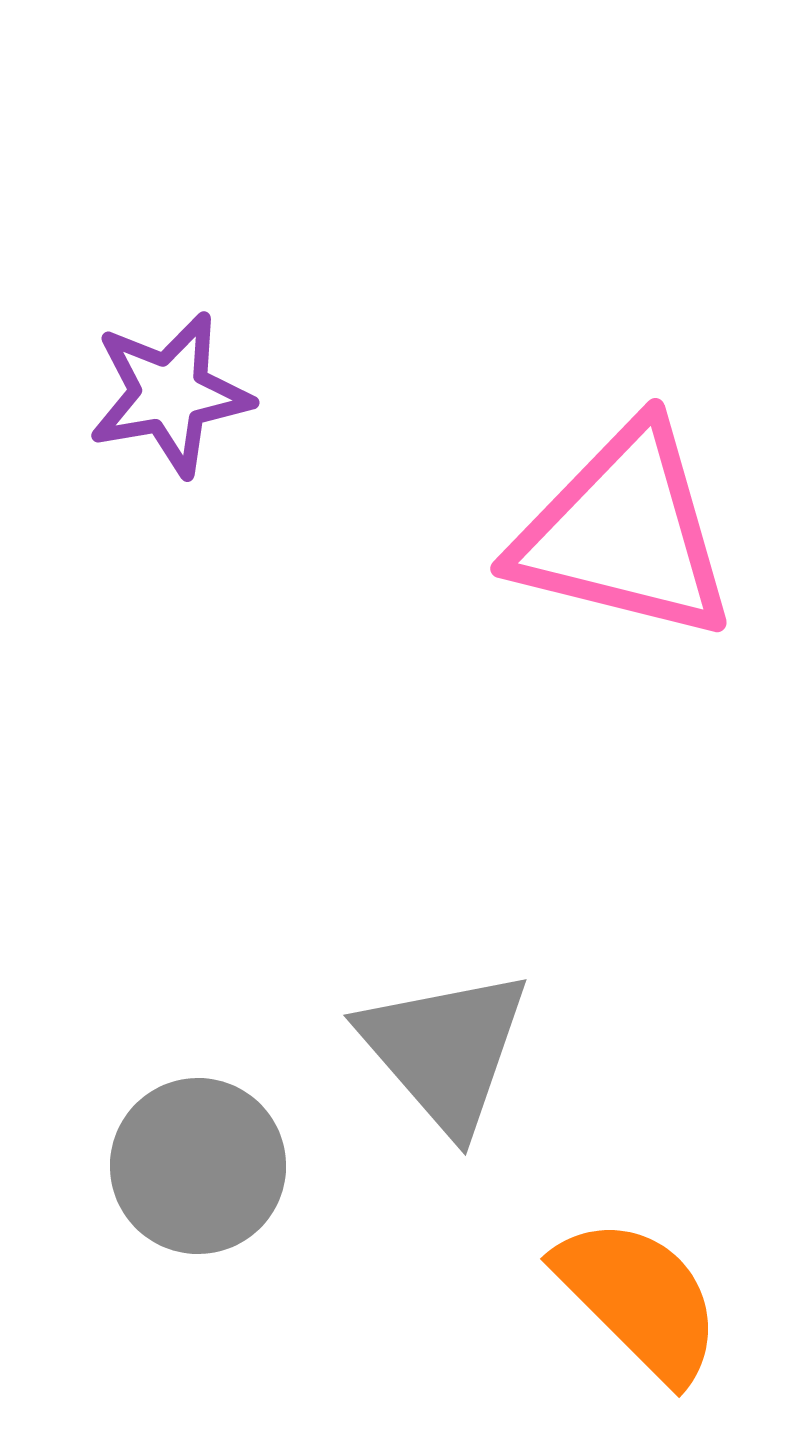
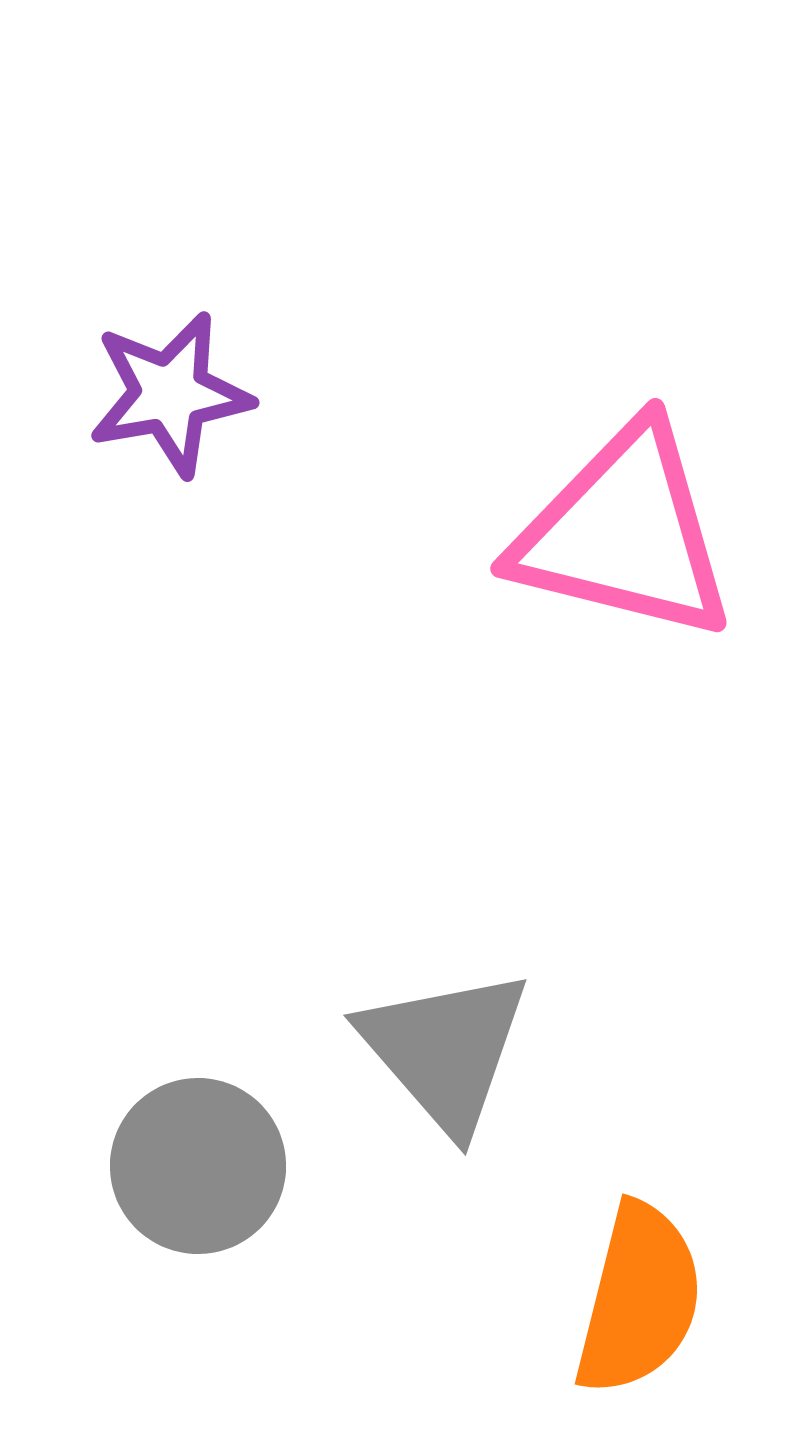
orange semicircle: rotated 59 degrees clockwise
